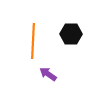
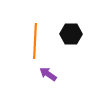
orange line: moved 2 px right
